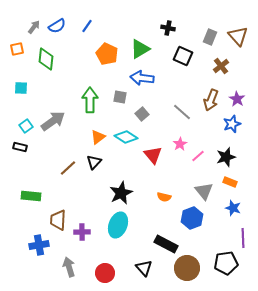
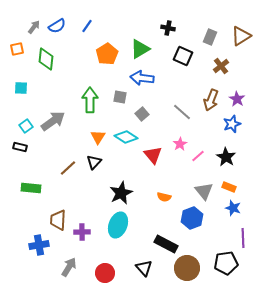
brown triangle at (238, 36): moved 3 px right; rotated 40 degrees clockwise
orange pentagon at (107, 54): rotated 15 degrees clockwise
orange triangle at (98, 137): rotated 21 degrees counterclockwise
black star at (226, 157): rotated 24 degrees counterclockwise
orange rectangle at (230, 182): moved 1 px left, 5 px down
green rectangle at (31, 196): moved 8 px up
gray arrow at (69, 267): rotated 48 degrees clockwise
